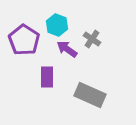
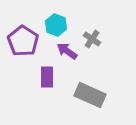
cyan hexagon: moved 1 px left
purple pentagon: moved 1 px left, 1 px down
purple arrow: moved 2 px down
